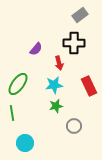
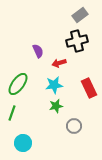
black cross: moved 3 px right, 2 px up; rotated 15 degrees counterclockwise
purple semicircle: moved 2 px right, 2 px down; rotated 64 degrees counterclockwise
red arrow: rotated 88 degrees clockwise
red rectangle: moved 2 px down
green line: rotated 28 degrees clockwise
cyan circle: moved 2 px left
